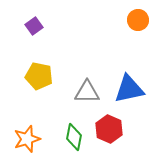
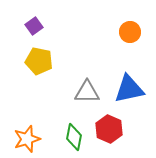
orange circle: moved 8 px left, 12 px down
yellow pentagon: moved 15 px up
